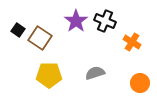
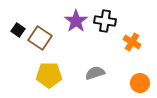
black cross: rotated 15 degrees counterclockwise
